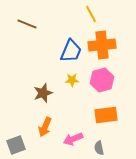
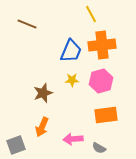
pink hexagon: moved 1 px left, 1 px down
orange arrow: moved 3 px left
pink arrow: rotated 18 degrees clockwise
gray semicircle: rotated 48 degrees counterclockwise
